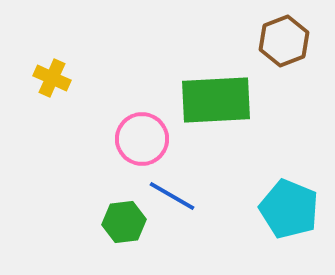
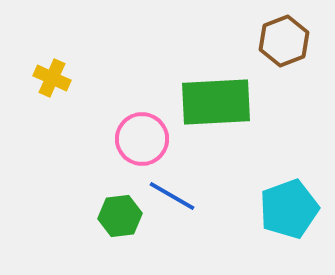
green rectangle: moved 2 px down
cyan pentagon: rotated 30 degrees clockwise
green hexagon: moved 4 px left, 6 px up
